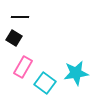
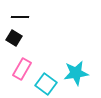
pink rectangle: moved 1 px left, 2 px down
cyan square: moved 1 px right, 1 px down
